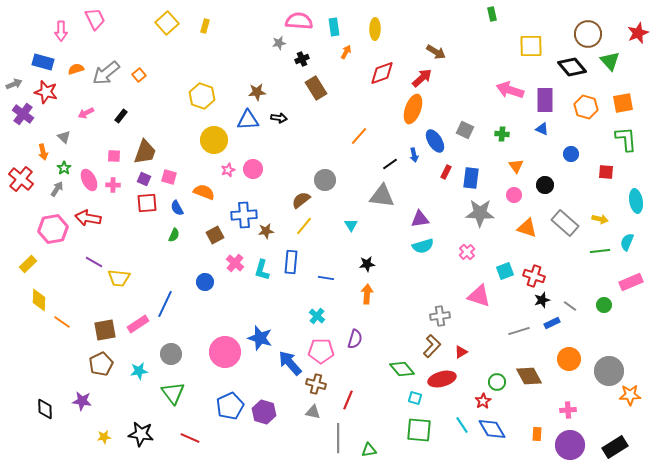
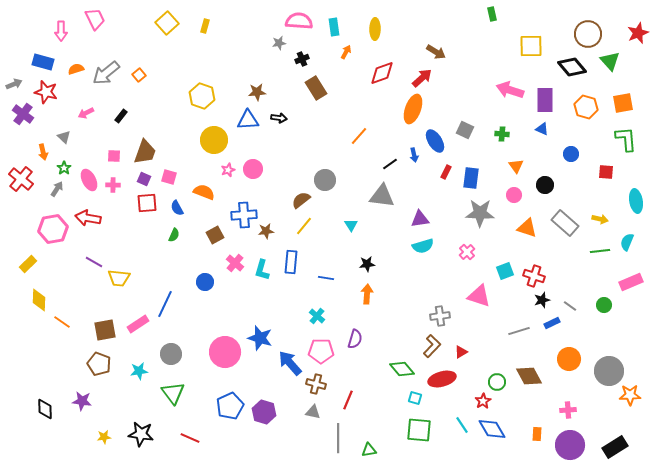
brown pentagon at (101, 364): moved 2 px left; rotated 25 degrees counterclockwise
